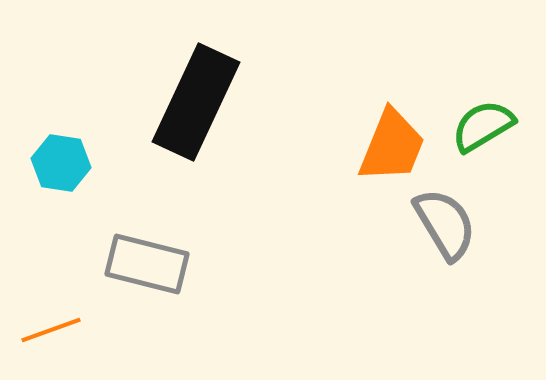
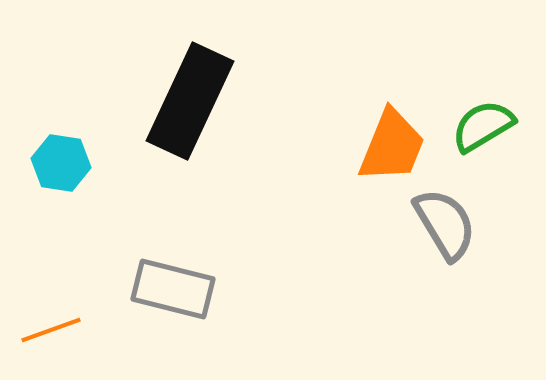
black rectangle: moved 6 px left, 1 px up
gray rectangle: moved 26 px right, 25 px down
